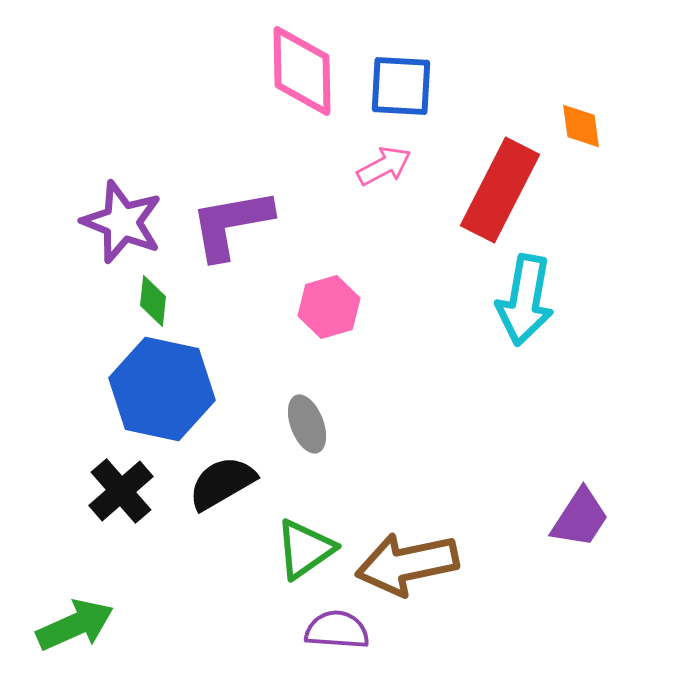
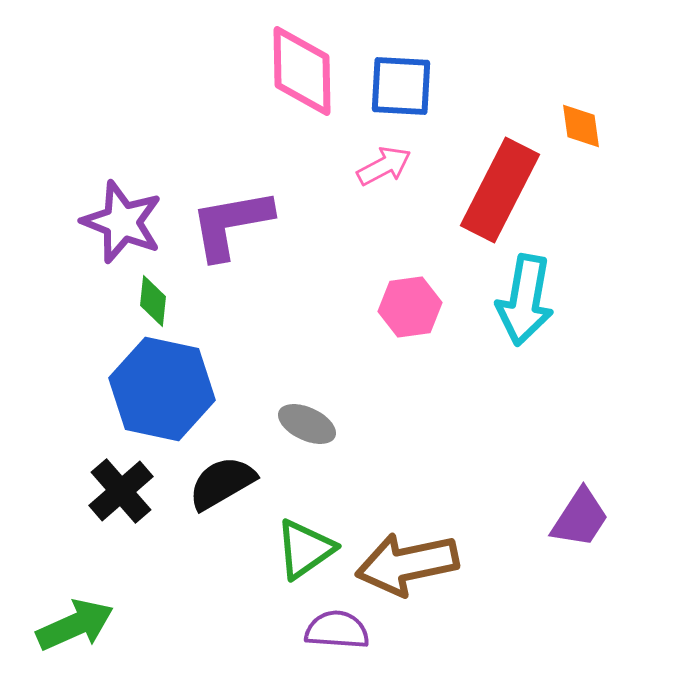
pink hexagon: moved 81 px right; rotated 8 degrees clockwise
gray ellipse: rotated 44 degrees counterclockwise
